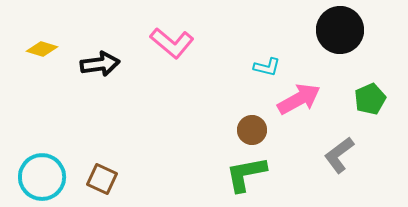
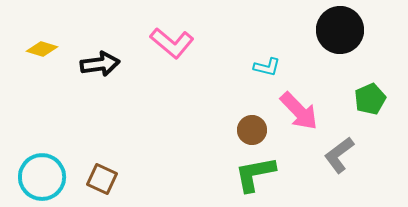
pink arrow: moved 12 px down; rotated 75 degrees clockwise
green L-shape: moved 9 px right
